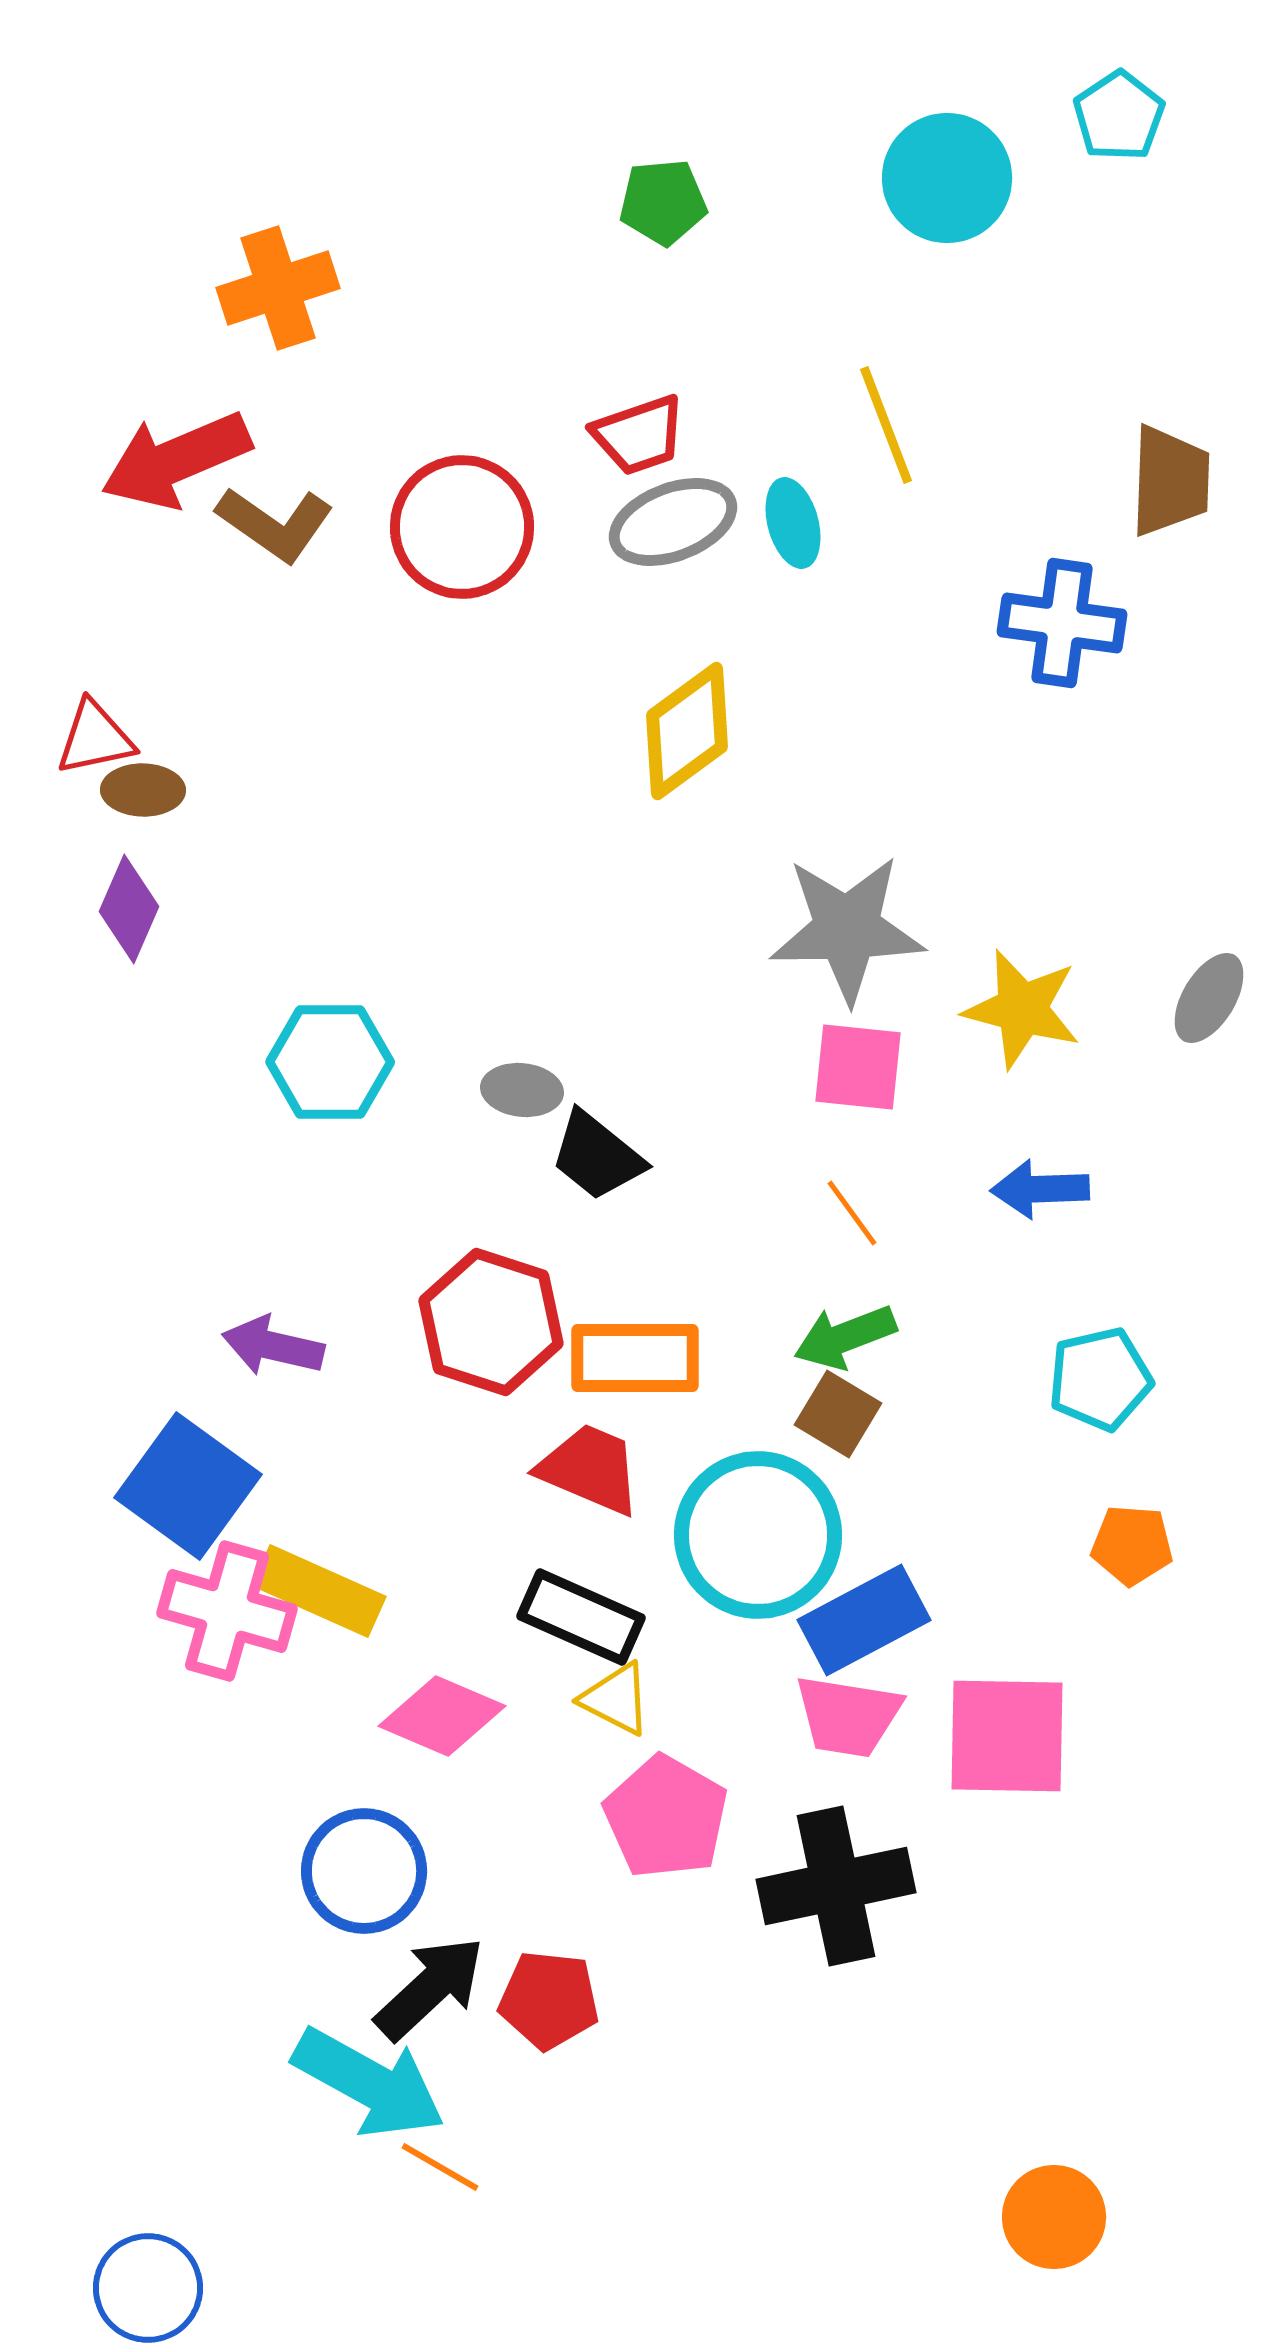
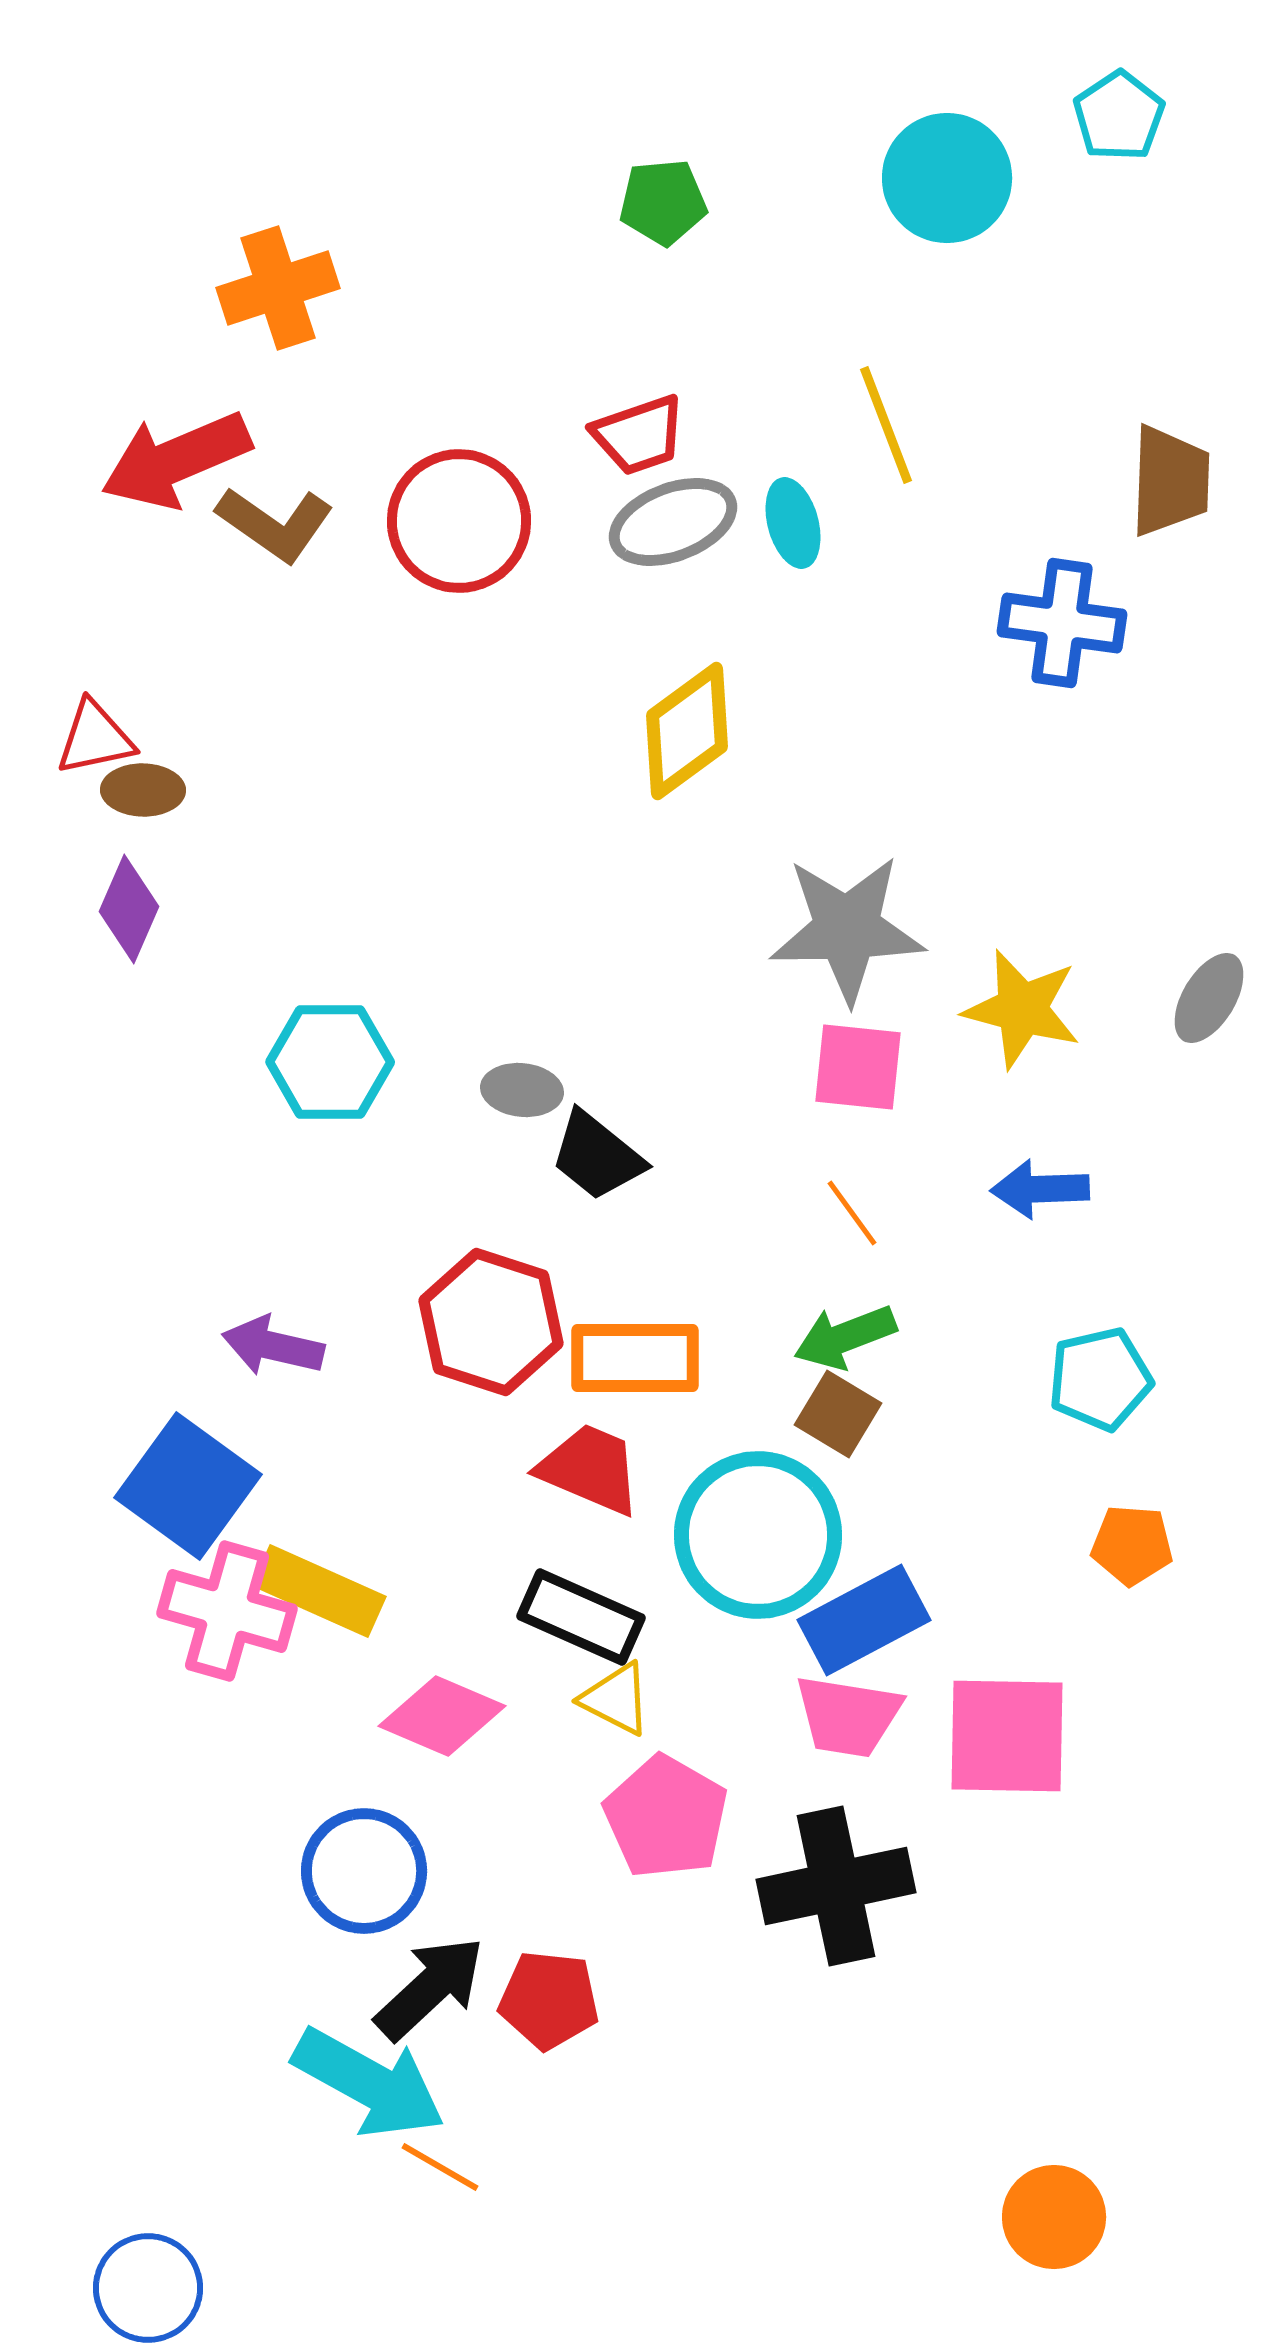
red circle at (462, 527): moved 3 px left, 6 px up
